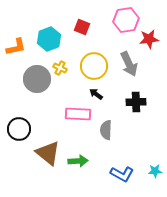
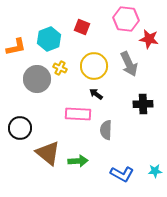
pink hexagon: moved 1 px up; rotated 15 degrees clockwise
red star: rotated 18 degrees clockwise
black cross: moved 7 px right, 2 px down
black circle: moved 1 px right, 1 px up
